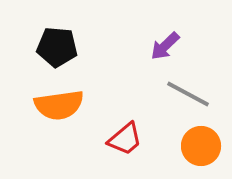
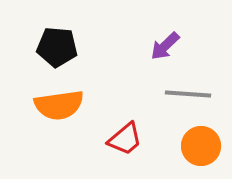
gray line: rotated 24 degrees counterclockwise
